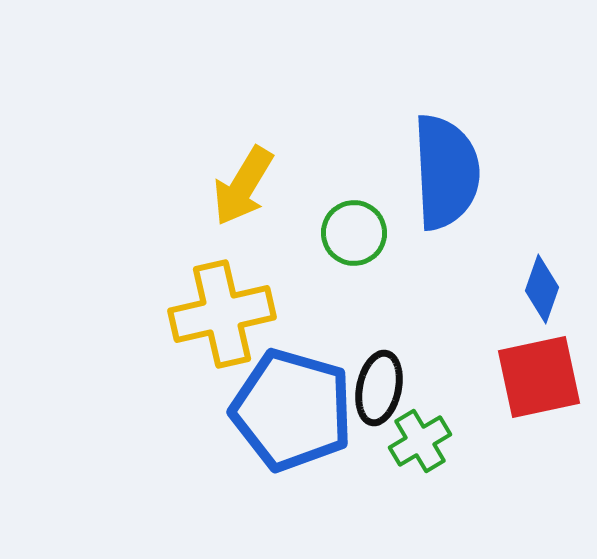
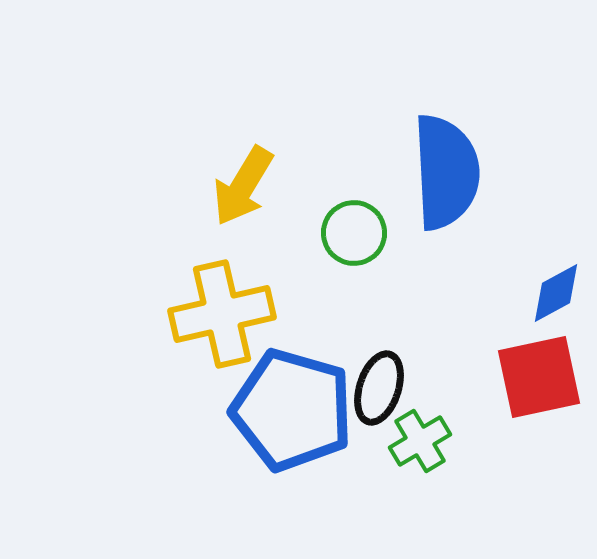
blue diamond: moved 14 px right, 4 px down; rotated 42 degrees clockwise
black ellipse: rotated 6 degrees clockwise
